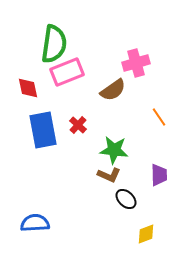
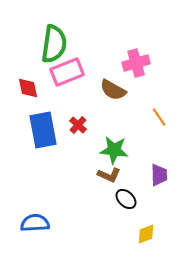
brown semicircle: rotated 64 degrees clockwise
